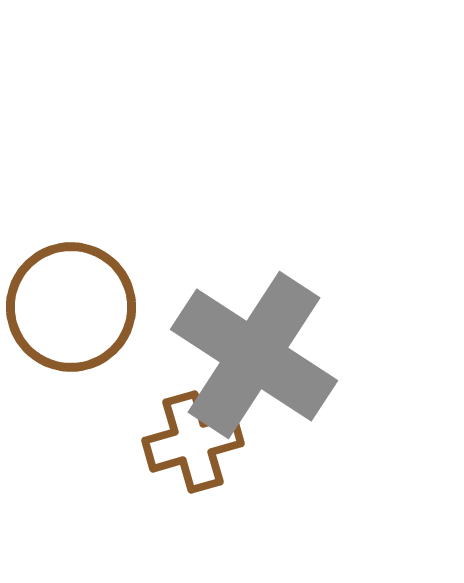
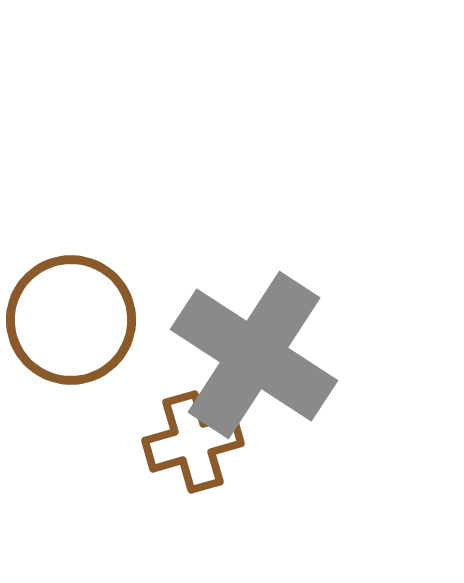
brown circle: moved 13 px down
